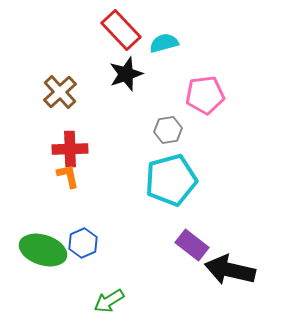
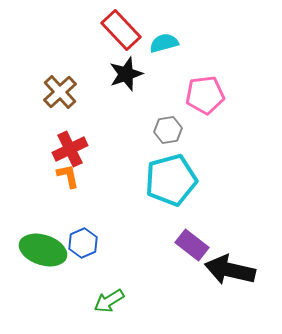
red cross: rotated 24 degrees counterclockwise
